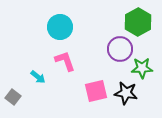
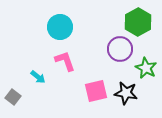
green star: moved 4 px right; rotated 30 degrees clockwise
